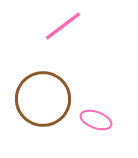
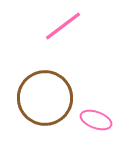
brown circle: moved 2 px right, 1 px up
